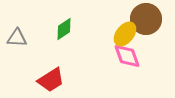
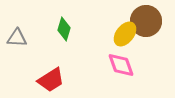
brown circle: moved 2 px down
green diamond: rotated 40 degrees counterclockwise
pink diamond: moved 6 px left, 9 px down
